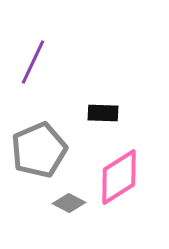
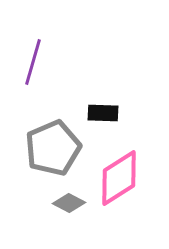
purple line: rotated 9 degrees counterclockwise
gray pentagon: moved 14 px right, 2 px up
pink diamond: moved 1 px down
